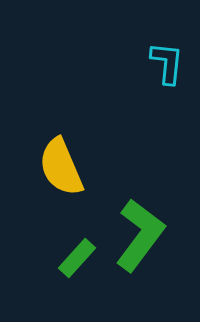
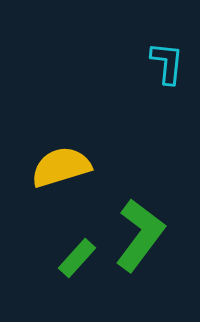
yellow semicircle: rotated 96 degrees clockwise
